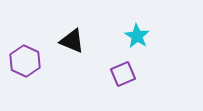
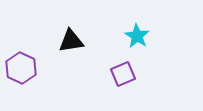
black triangle: moved 1 px left; rotated 32 degrees counterclockwise
purple hexagon: moved 4 px left, 7 px down
